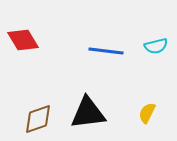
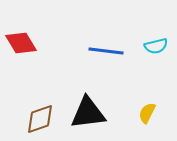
red diamond: moved 2 px left, 3 px down
brown diamond: moved 2 px right
